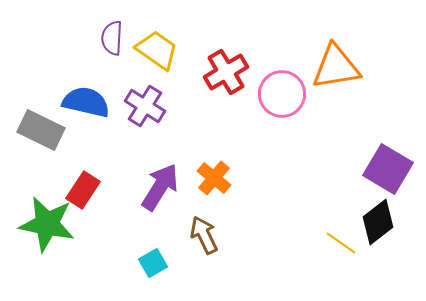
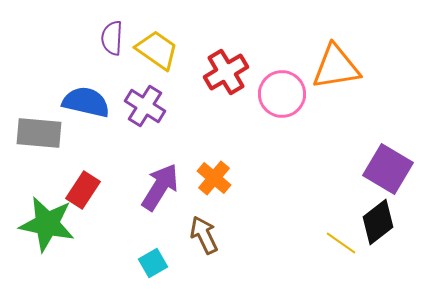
gray rectangle: moved 2 px left, 3 px down; rotated 21 degrees counterclockwise
